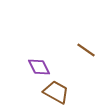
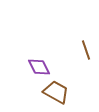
brown line: rotated 36 degrees clockwise
